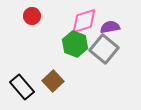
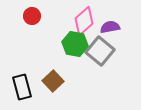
pink diamond: rotated 24 degrees counterclockwise
green hexagon: rotated 10 degrees counterclockwise
gray square: moved 4 px left, 2 px down
black rectangle: rotated 25 degrees clockwise
